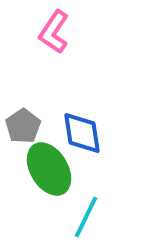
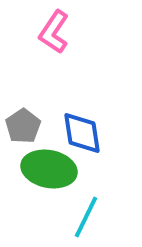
green ellipse: rotated 48 degrees counterclockwise
